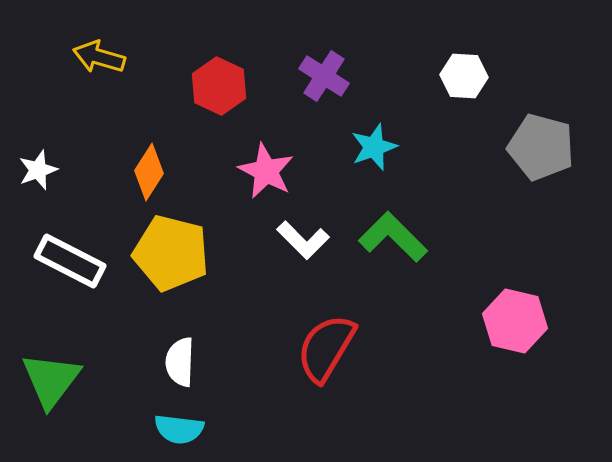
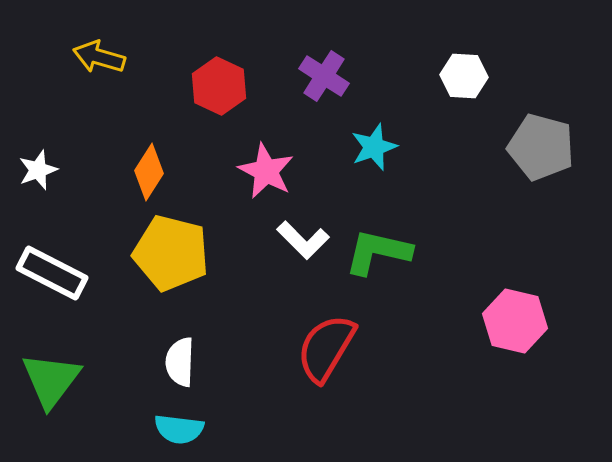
green L-shape: moved 15 px left, 15 px down; rotated 32 degrees counterclockwise
white rectangle: moved 18 px left, 12 px down
